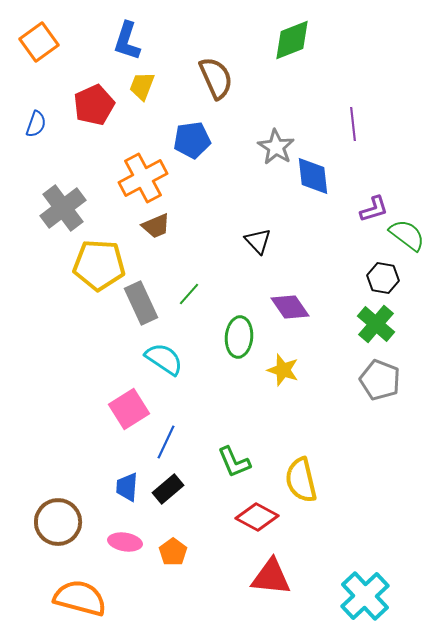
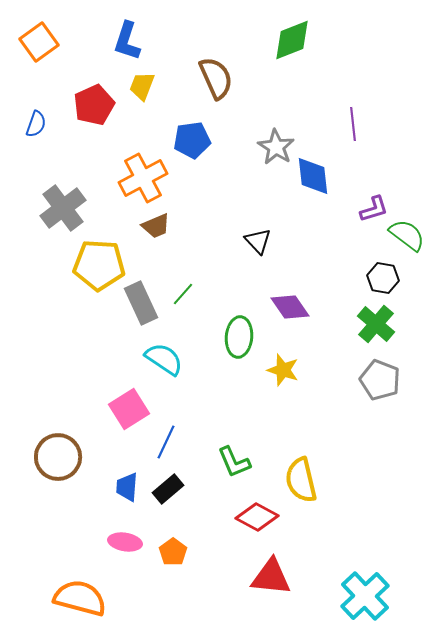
green line: moved 6 px left
brown circle: moved 65 px up
